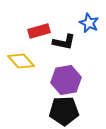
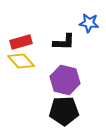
blue star: rotated 18 degrees counterclockwise
red rectangle: moved 18 px left, 11 px down
black L-shape: rotated 10 degrees counterclockwise
purple hexagon: moved 1 px left; rotated 24 degrees clockwise
